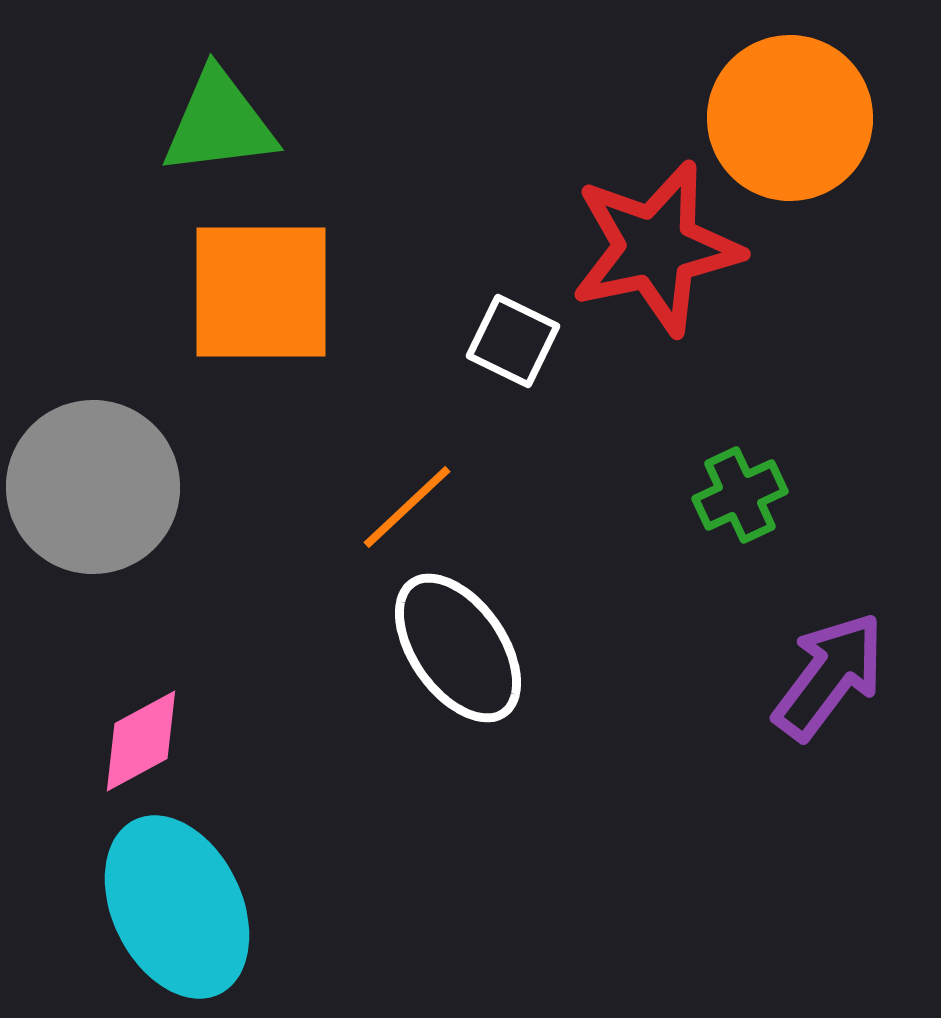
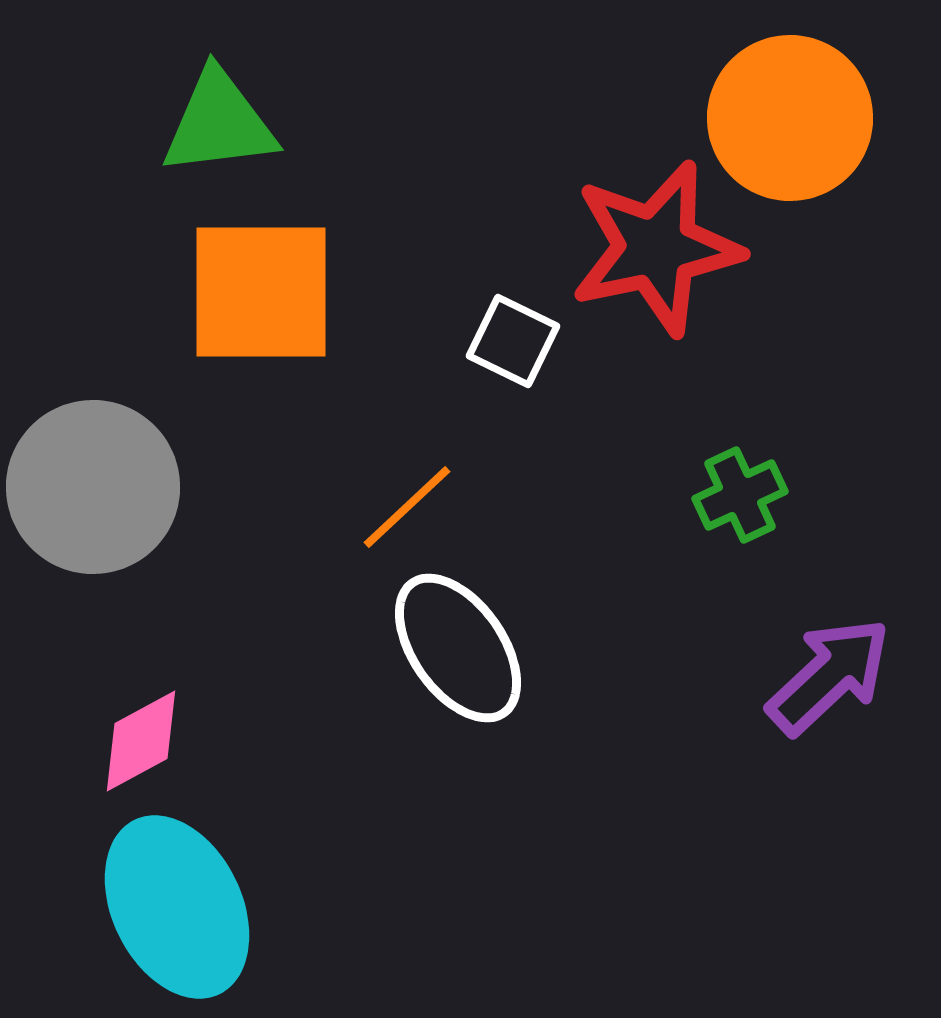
purple arrow: rotated 10 degrees clockwise
